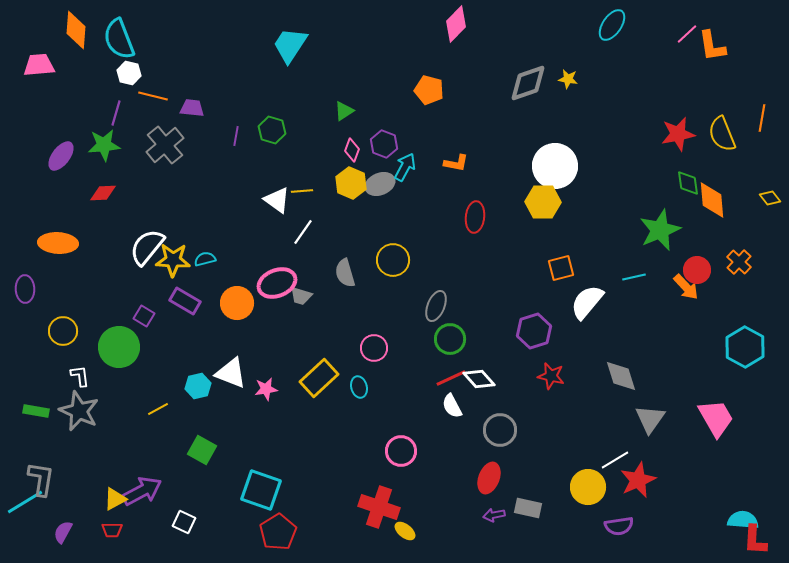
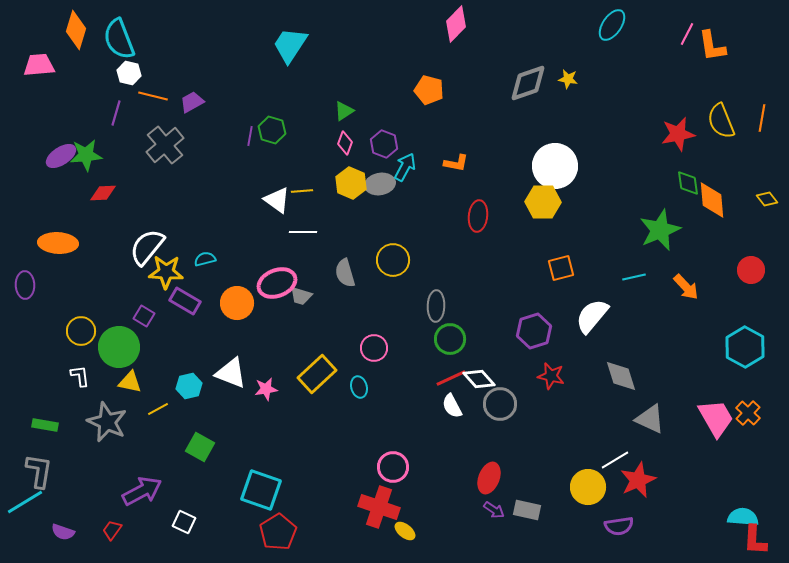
orange diamond at (76, 30): rotated 12 degrees clockwise
pink line at (687, 34): rotated 20 degrees counterclockwise
purple trapezoid at (192, 108): moved 6 px up; rotated 35 degrees counterclockwise
yellow semicircle at (722, 134): moved 1 px left, 13 px up
purple line at (236, 136): moved 14 px right
green star at (104, 145): moved 18 px left, 10 px down
pink diamond at (352, 150): moved 7 px left, 7 px up
purple ellipse at (61, 156): rotated 20 degrees clockwise
gray ellipse at (380, 184): rotated 12 degrees clockwise
yellow diamond at (770, 198): moved 3 px left, 1 px down
red ellipse at (475, 217): moved 3 px right, 1 px up
white line at (303, 232): rotated 56 degrees clockwise
yellow star at (173, 260): moved 7 px left, 12 px down
orange cross at (739, 262): moved 9 px right, 151 px down
red circle at (697, 270): moved 54 px right
purple ellipse at (25, 289): moved 4 px up
white semicircle at (587, 302): moved 5 px right, 14 px down
gray ellipse at (436, 306): rotated 20 degrees counterclockwise
yellow circle at (63, 331): moved 18 px right
yellow rectangle at (319, 378): moved 2 px left, 4 px up
cyan hexagon at (198, 386): moved 9 px left
green rectangle at (36, 411): moved 9 px right, 14 px down
gray star at (79, 411): moved 28 px right, 11 px down
gray triangle at (650, 419): rotated 40 degrees counterclockwise
gray circle at (500, 430): moved 26 px up
green square at (202, 450): moved 2 px left, 3 px up
pink circle at (401, 451): moved 8 px left, 16 px down
gray L-shape at (41, 479): moved 2 px left, 8 px up
yellow triangle at (115, 499): moved 15 px right, 117 px up; rotated 40 degrees clockwise
gray rectangle at (528, 508): moved 1 px left, 2 px down
purple arrow at (494, 515): moved 5 px up; rotated 135 degrees counterclockwise
cyan semicircle at (743, 520): moved 3 px up
red trapezoid at (112, 530): rotated 125 degrees clockwise
purple semicircle at (63, 532): rotated 100 degrees counterclockwise
